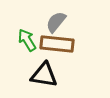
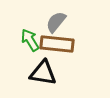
green arrow: moved 3 px right
black triangle: moved 1 px left, 2 px up
